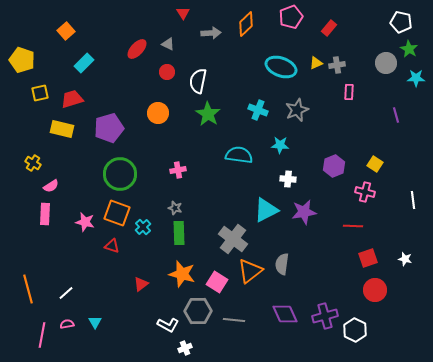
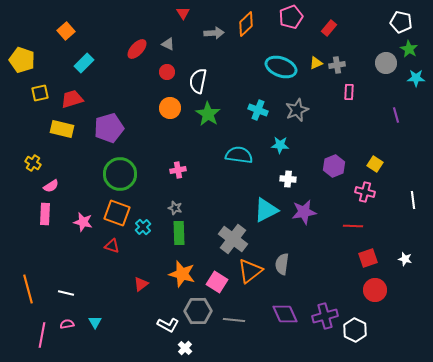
gray arrow at (211, 33): moved 3 px right
orange circle at (158, 113): moved 12 px right, 5 px up
pink star at (85, 222): moved 2 px left
white line at (66, 293): rotated 56 degrees clockwise
white cross at (185, 348): rotated 24 degrees counterclockwise
